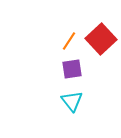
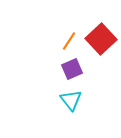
purple square: rotated 15 degrees counterclockwise
cyan triangle: moved 1 px left, 1 px up
